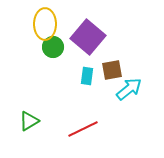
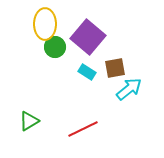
green circle: moved 2 px right
brown square: moved 3 px right, 2 px up
cyan rectangle: moved 4 px up; rotated 66 degrees counterclockwise
